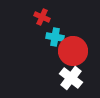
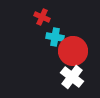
white cross: moved 1 px right, 1 px up
